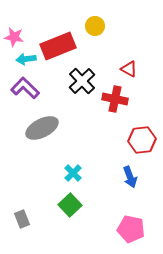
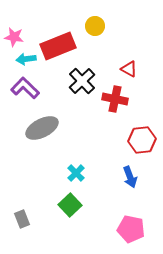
cyan cross: moved 3 px right
